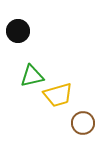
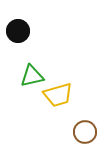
brown circle: moved 2 px right, 9 px down
